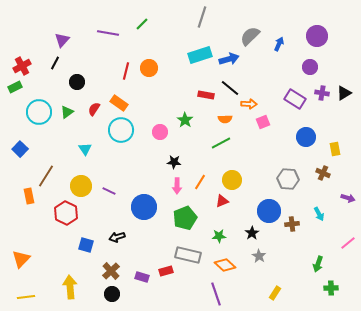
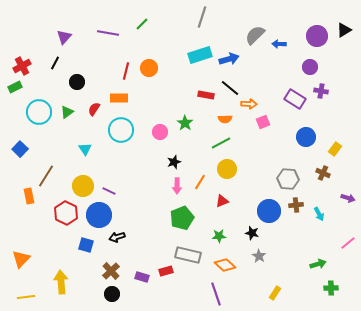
gray semicircle at (250, 36): moved 5 px right, 1 px up
purple triangle at (62, 40): moved 2 px right, 3 px up
blue arrow at (279, 44): rotated 112 degrees counterclockwise
purple cross at (322, 93): moved 1 px left, 2 px up
black triangle at (344, 93): moved 63 px up
orange rectangle at (119, 103): moved 5 px up; rotated 36 degrees counterclockwise
green star at (185, 120): moved 3 px down
yellow rectangle at (335, 149): rotated 48 degrees clockwise
black star at (174, 162): rotated 24 degrees counterclockwise
yellow circle at (232, 180): moved 5 px left, 11 px up
yellow circle at (81, 186): moved 2 px right
blue circle at (144, 207): moved 45 px left, 8 px down
green pentagon at (185, 218): moved 3 px left
brown cross at (292, 224): moved 4 px right, 19 px up
black star at (252, 233): rotated 24 degrees counterclockwise
green arrow at (318, 264): rotated 126 degrees counterclockwise
yellow arrow at (70, 287): moved 9 px left, 5 px up
